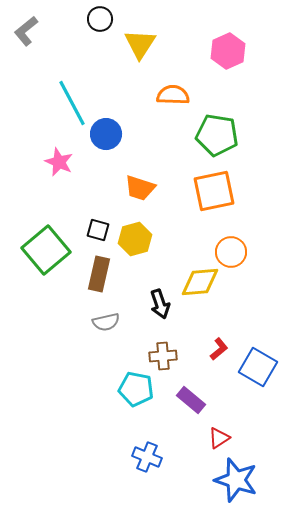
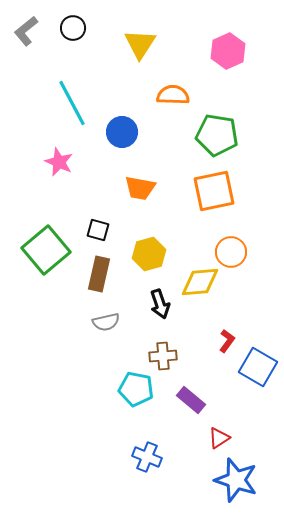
black circle: moved 27 px left, 9 px down
blue circle: moved 16 px right, 2 px up
orange trapezoid: rotated 8 degrees counterclockwise
yellow hexagon: moved 14 px right, 15 px down
red L-shape: moved 8 px right, 8 px up; rotated 15 degrees counterclockwise
